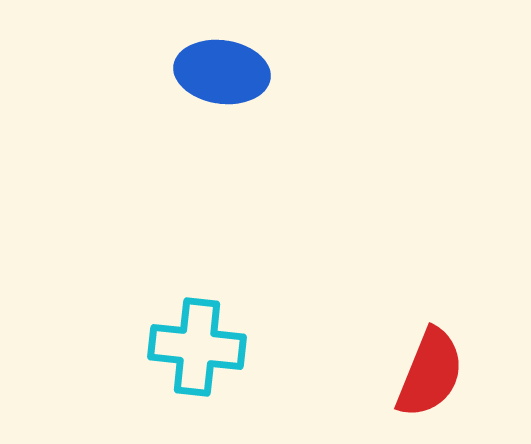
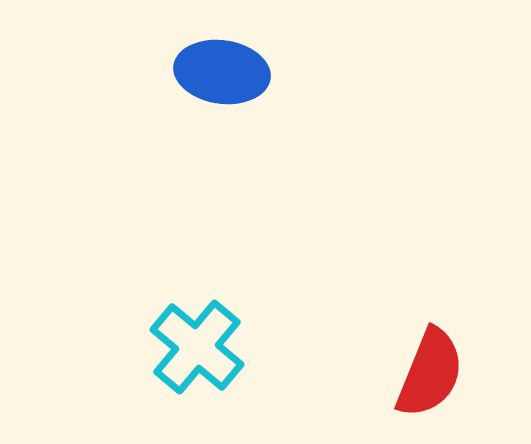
cyan cross: rotated 34 degrees clockwise
